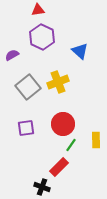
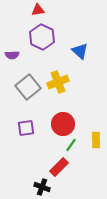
purple semicircle: rotated 152 degrees counterclockwise
